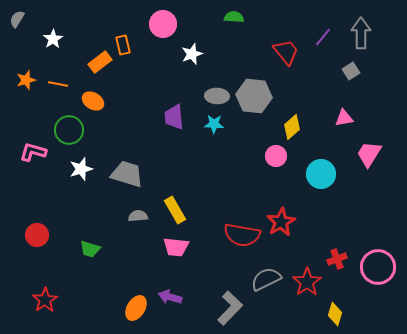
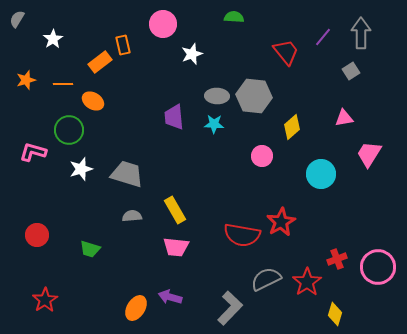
orange line at (58, 84): moved 5 px right; rotated 12 degrees counterclockwise
pink circle at (276, 156): moved 14 px left
gray semicircle at (138, 216): moved 6 px left
